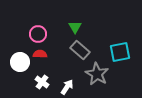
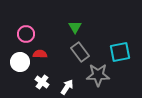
pink circle: moved 12 px left
gray rectangle: moved 2 px down; rotated 12 degrees clockwise
gray star: moved 1 px right, 1 px down; rotated 30 degrees counterclockwise
